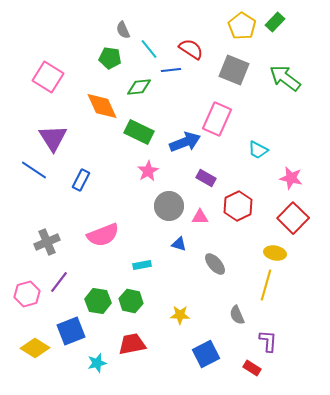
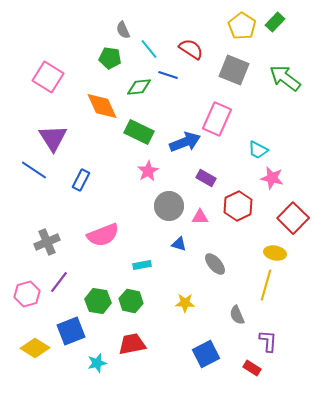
blue line at (171, 70): moved 3 px left, 5 px down; rotated 24 degrees clockwise
pink star at (291, 178): moved 19 px left
yellow star at (180, 315): moved 5 px right, 12 px up
